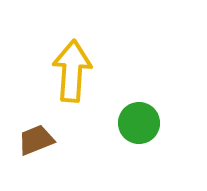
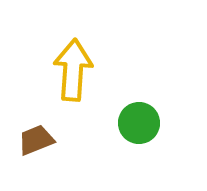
yellow arrow: moved 1 px right, 1 px up
